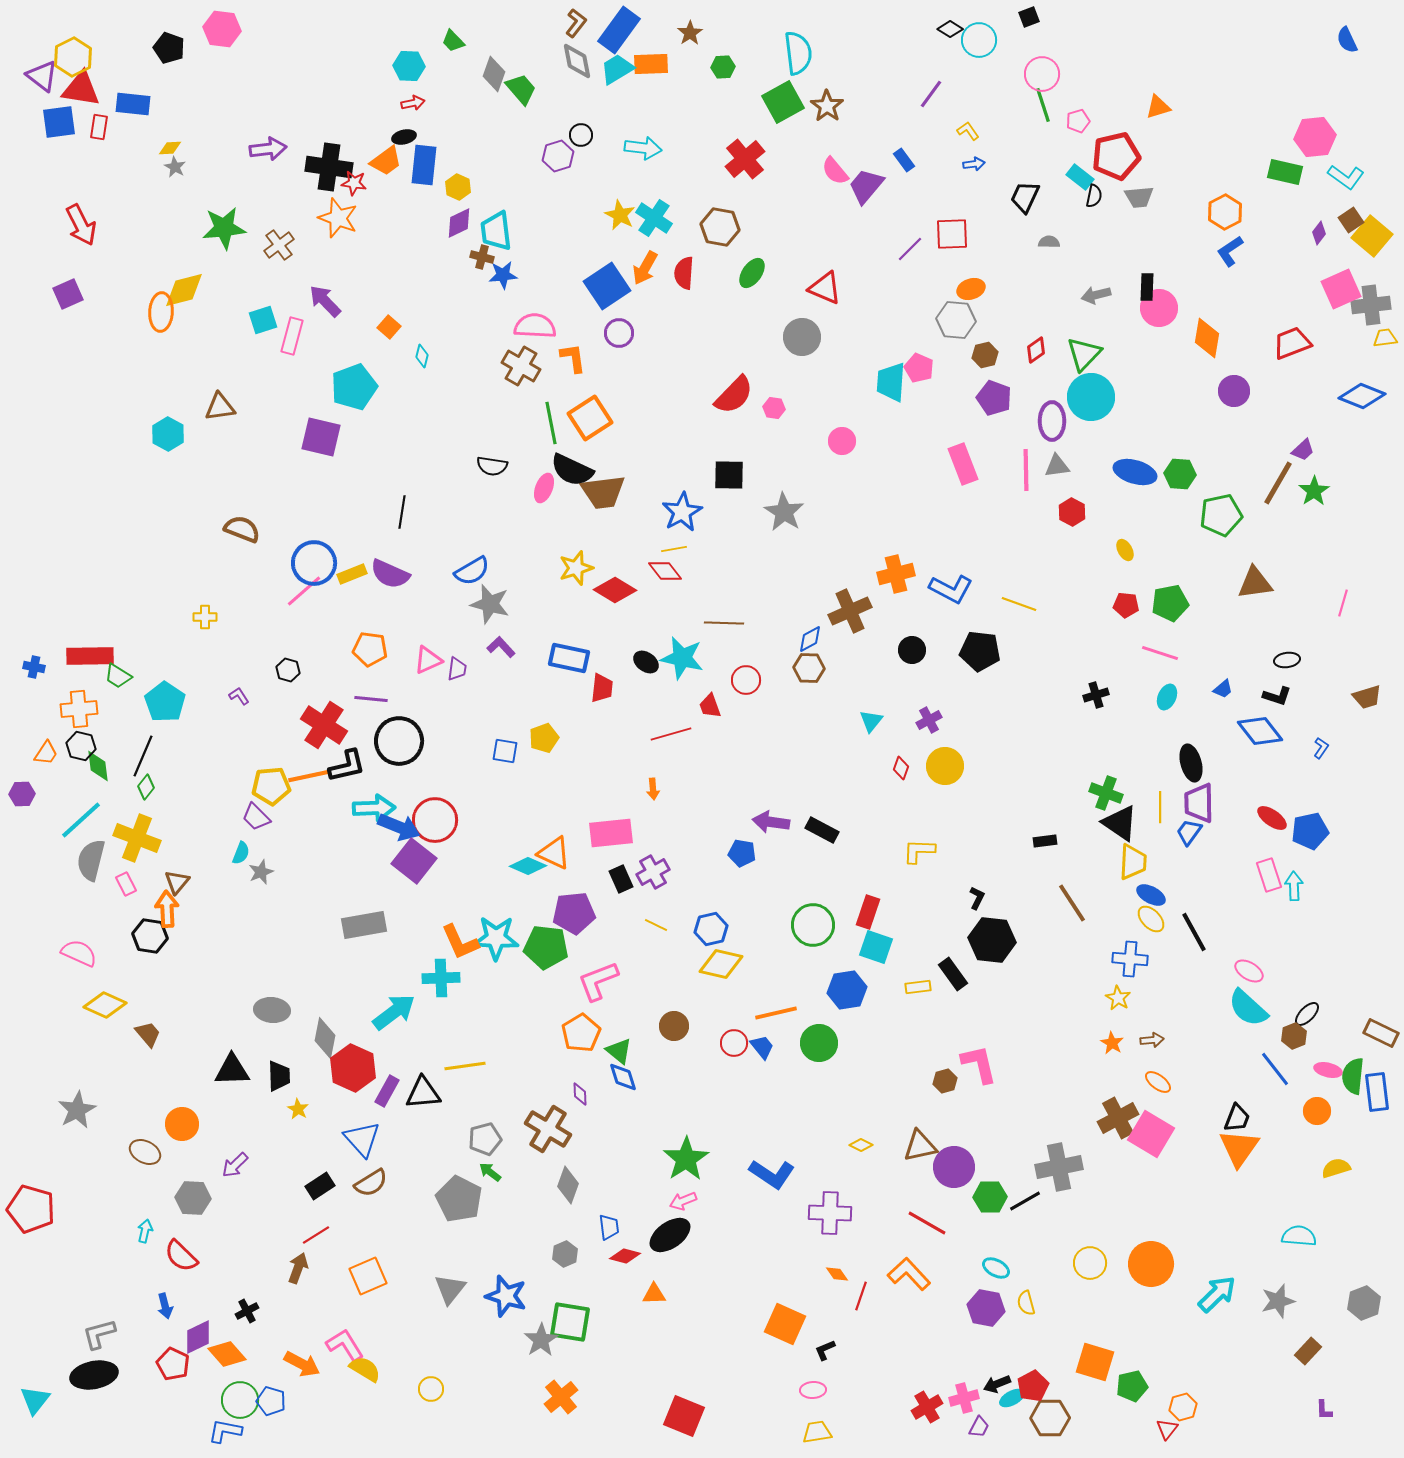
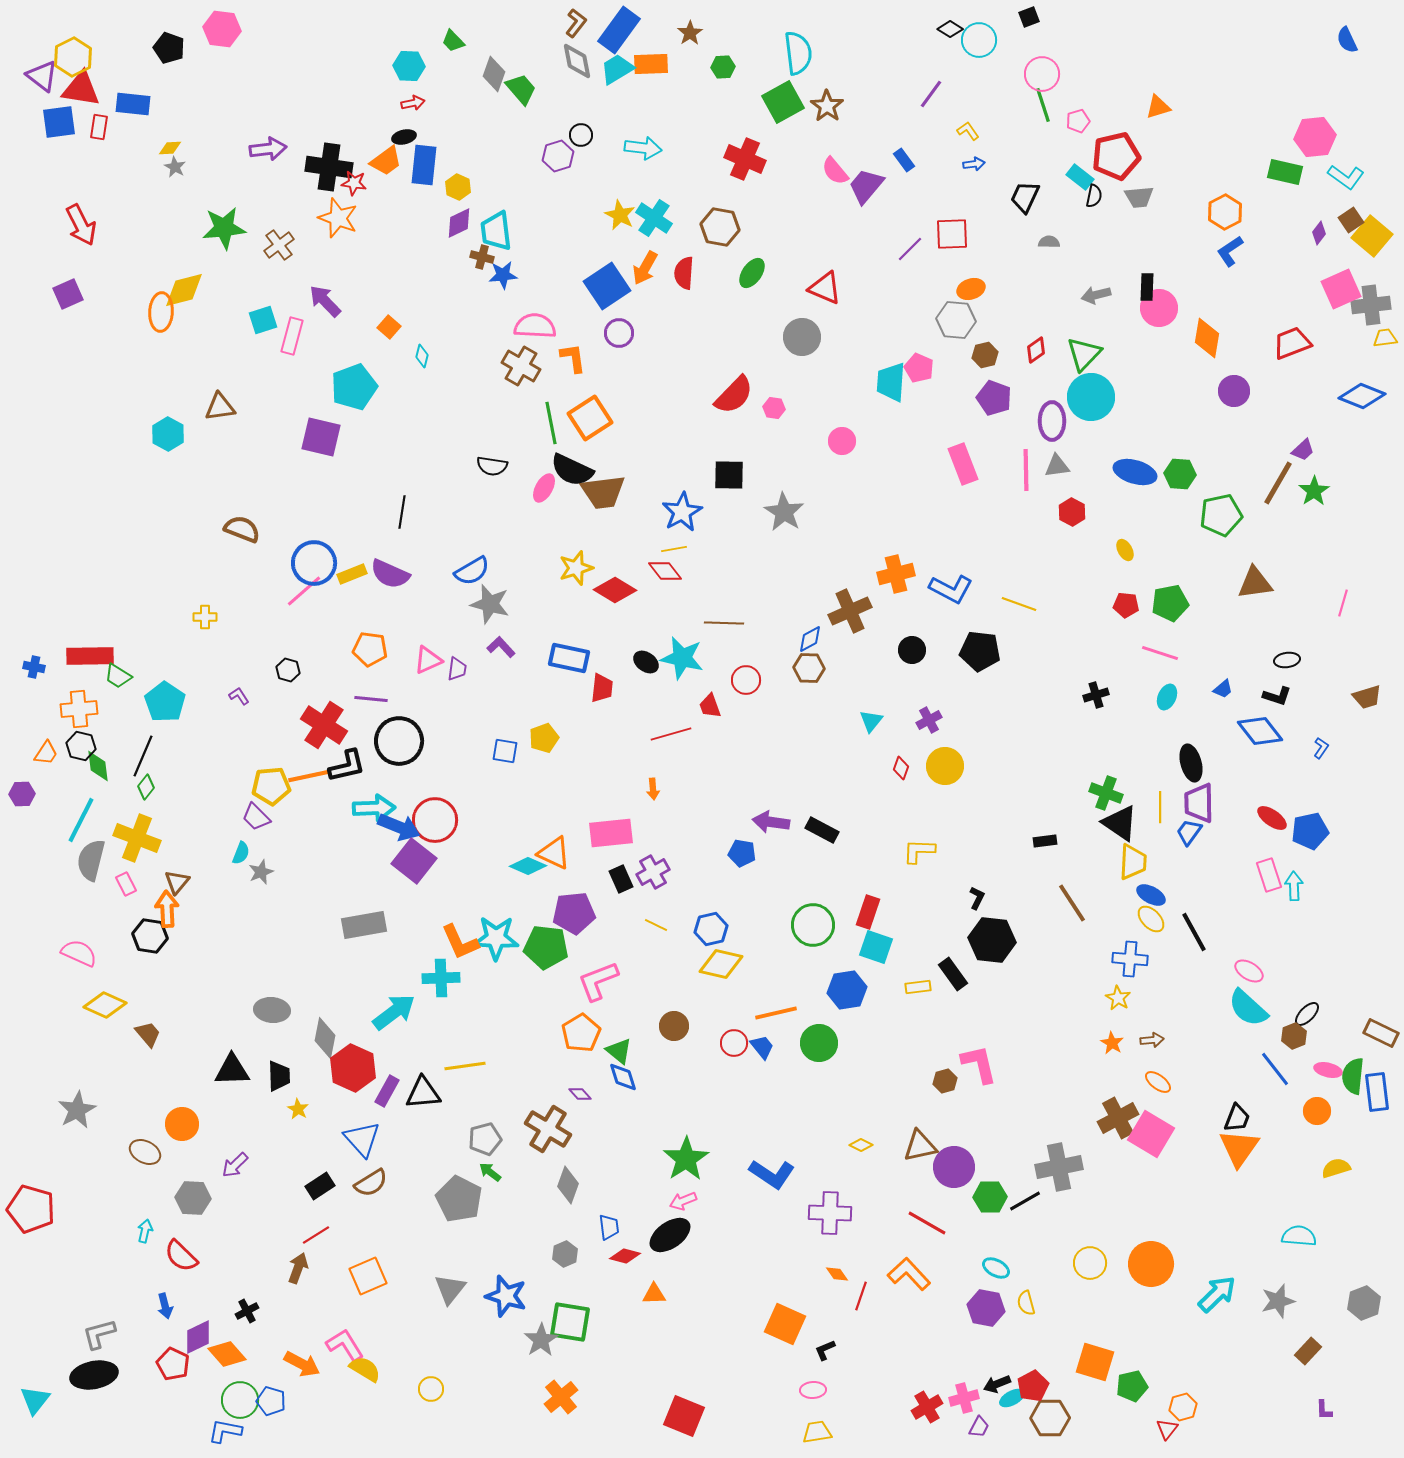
red cross at (745, 159): rotated 27 degrees counterclockwise
pink ellipse at (544, 488): rotated 8 degrees clockwise
cyan line at (81, 820): rotated 21 degrees counterclockwise
purple diamond at (580, 1094): rotated 40 degrees counterclockwise
